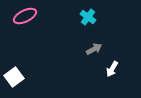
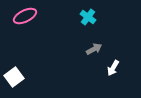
white arrow: moved 1 px right, 1 px up
